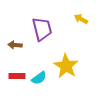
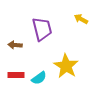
red rectangle: moved 1 px left, 1 px up
